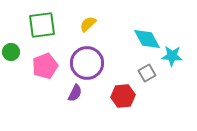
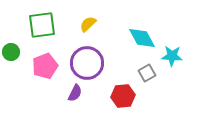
cyan diamond: moved 5 px left, 1 px up
